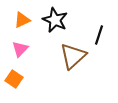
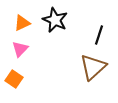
orange triangle: moved 3 px down
brown triangle: moved 20 px right, 11 px down
